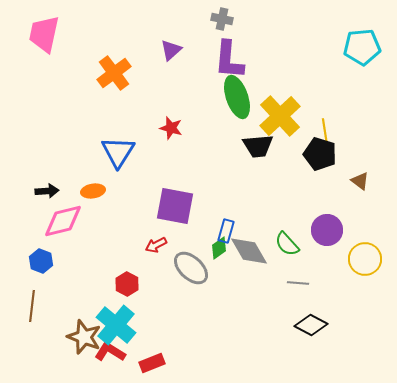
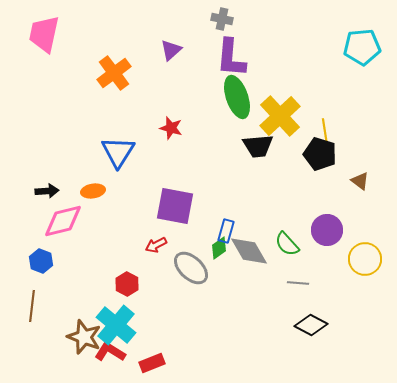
purple L-shape: moved 2 px right, 2 px up
